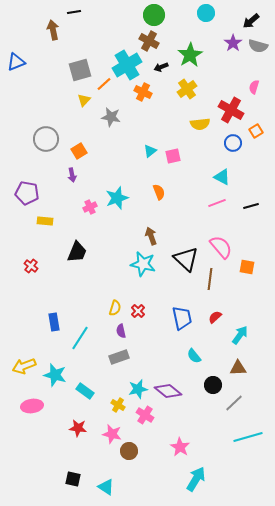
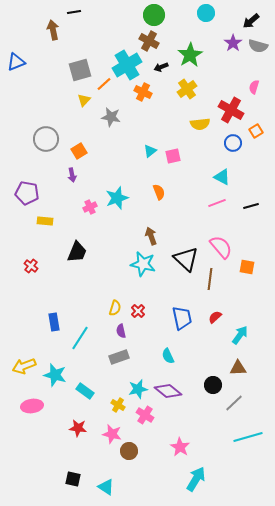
cyan semicircle at (194, 356): moved 26 px left; rotated 14 degrees clockwise
